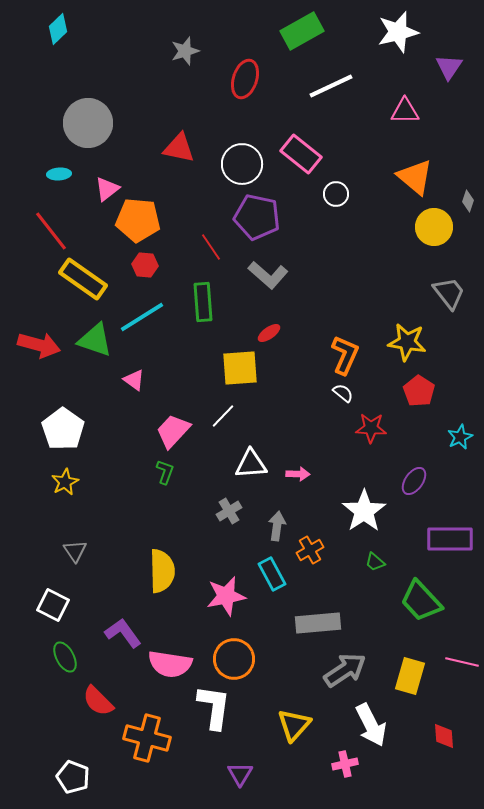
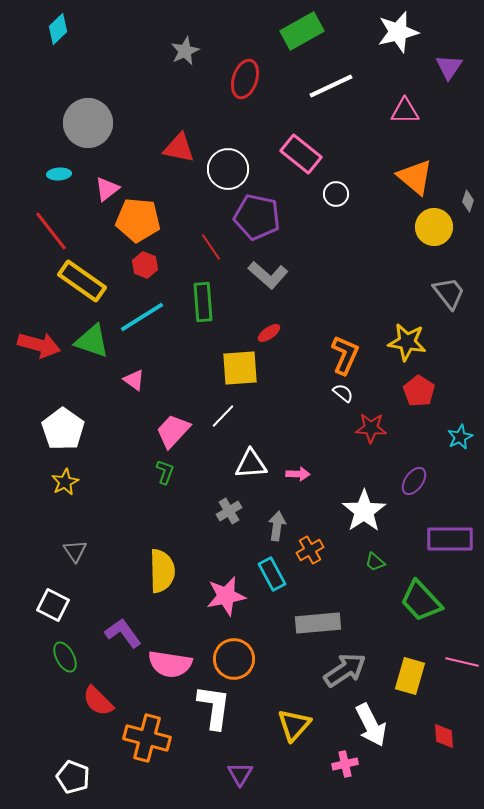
gray star at (185, 51): rotated 8 degrees counterclockwise
white circle at (242, 164): moved 14 px left, 5 px down
red hexagon at (145, 265): rotated 15 degrees clockwise
yellow rectangle at (83, 279): moved 1 px left, 2 px down
green triangle at (95, 340): moved 3 px left, 1 px down
